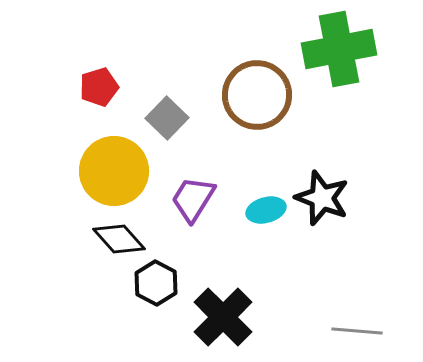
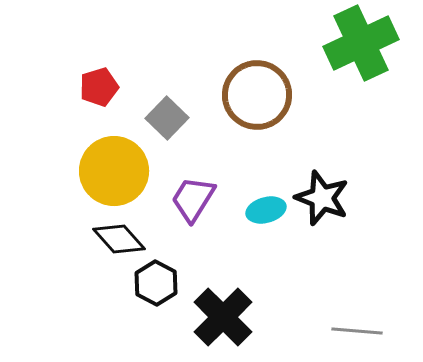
green cross: moved 22 px right, 6 px up; rotated 14 degrees counterclockwise
